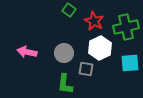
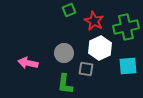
green square: rotated 32 degrees clockwise
pink arrow: moved 1 px right, 11 px down
cyan square: moved 2 px left, 3 px down
